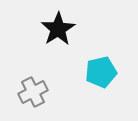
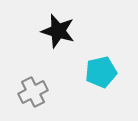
black star: moved 2 px down; rotated 24 degrees counterclockwise
